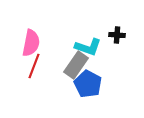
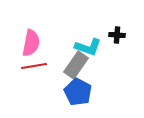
red line: rotated 60 degrees clockwise
blue pentagon: moved 10 px left, 8 px down
